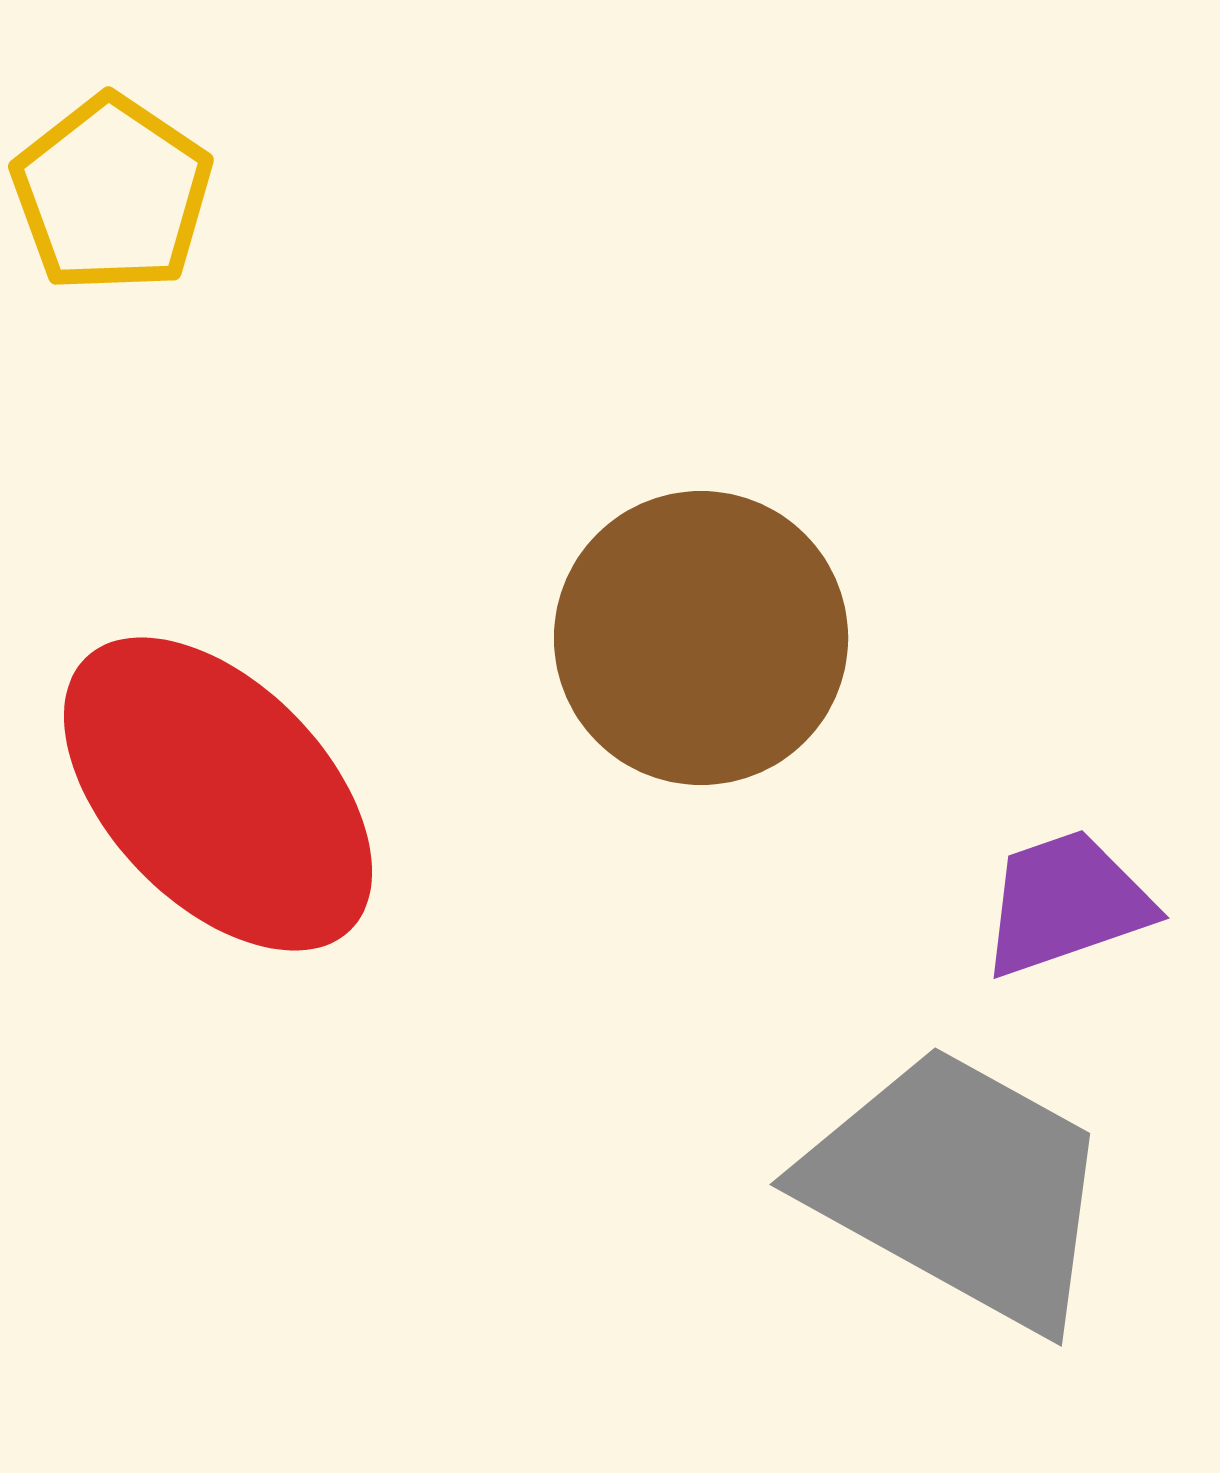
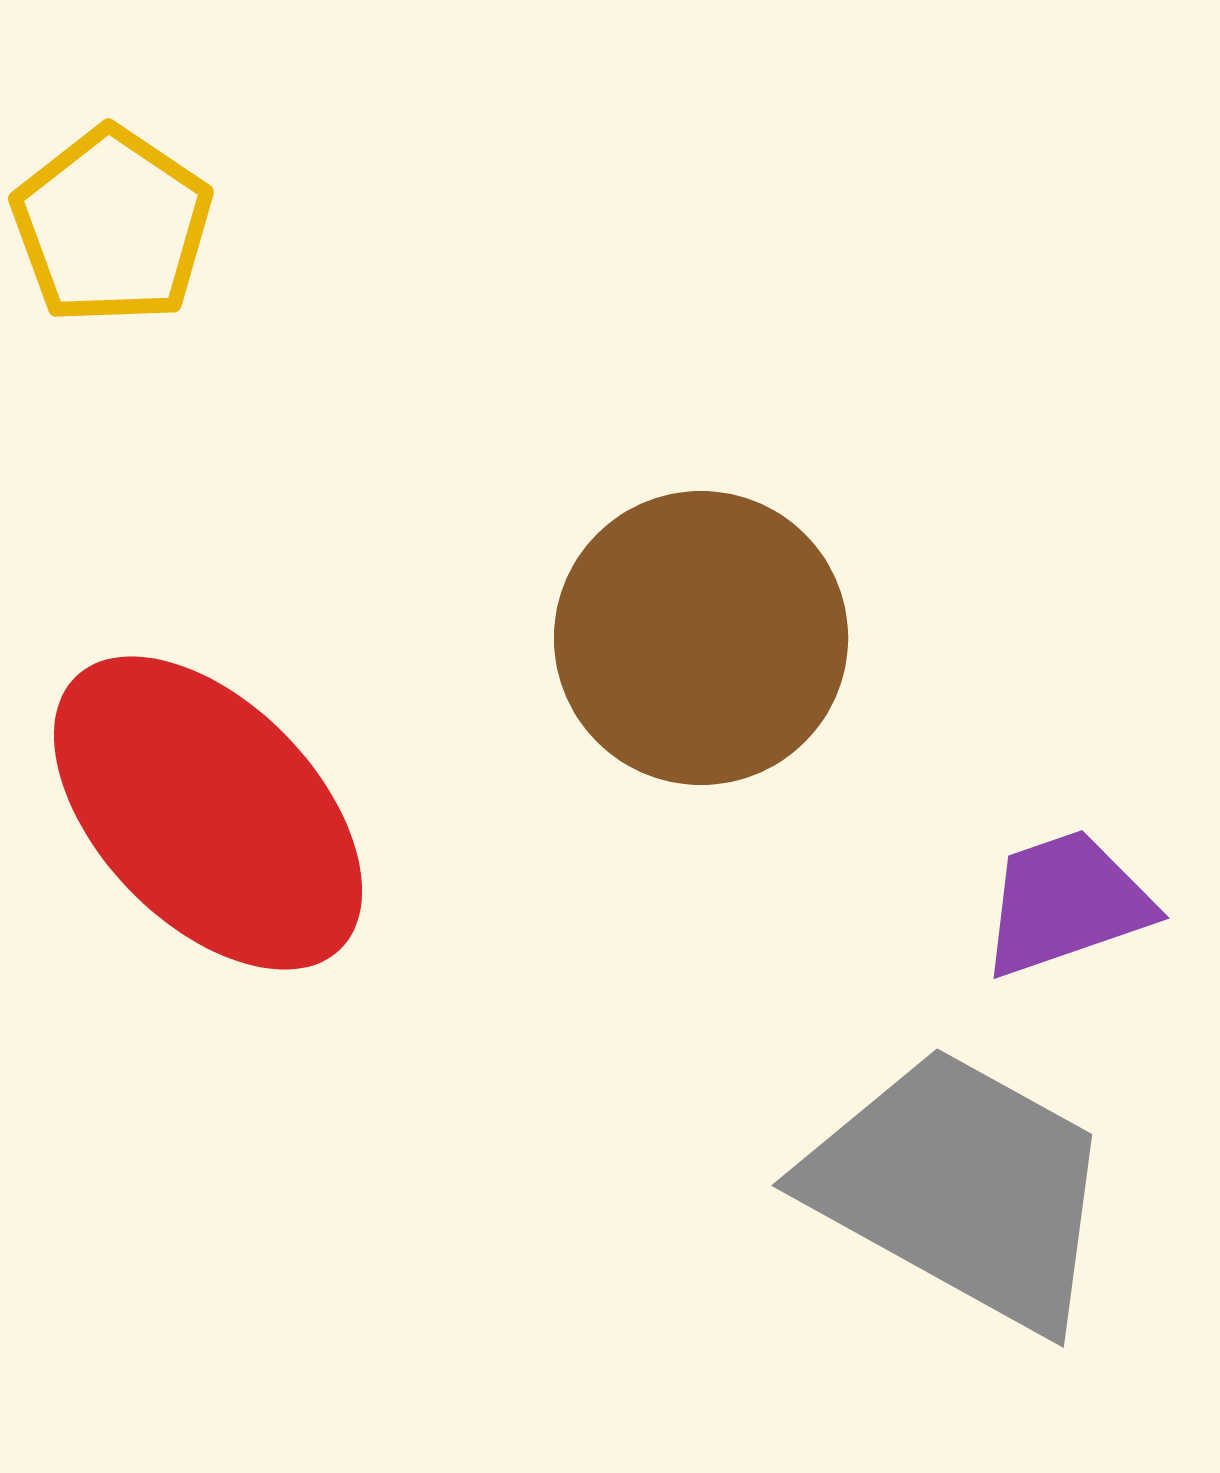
yellow pentagon: moved 32 px down
red ellipse: moved 10 px left, 19 px down
gray trapezoid: moved 2 px right, 1 px down
